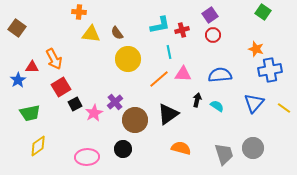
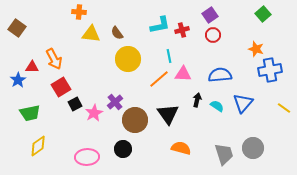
green square: moved 2 px down; rotated 14 degrees clockwise
cyan line: moved 4 px down
blue triangle: moved 11 px left
black triangle: rotated 30 degrees counterclockwise
